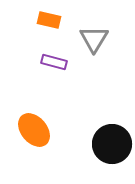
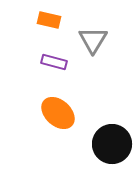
gray triangle: moved 1 px left, 1 px down
orange ellipse: moved 24 px right, 17 px up; rotated 8 degrees counterclockwise
